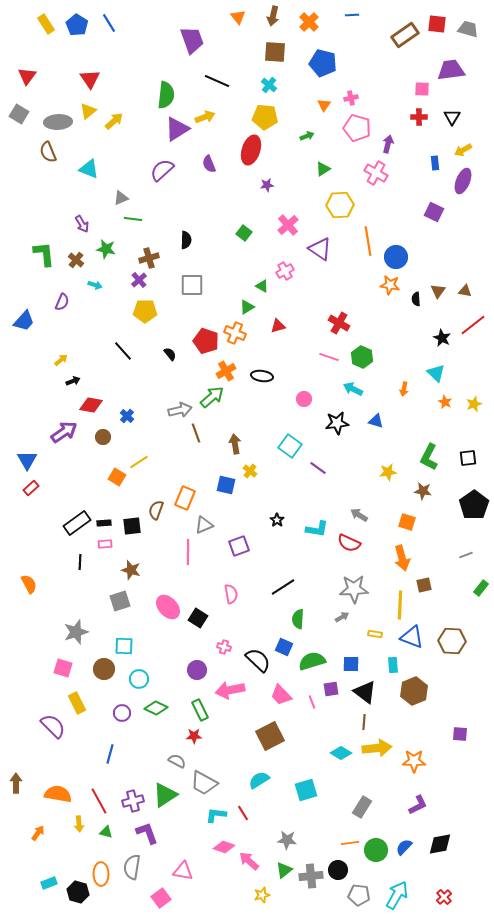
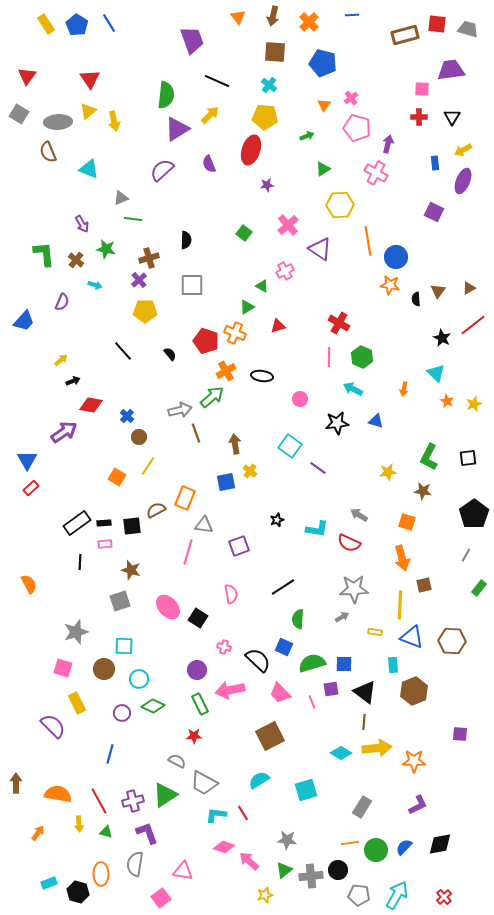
brown rectangle at (405, 35): rotated 20 degrees clockwise
pink cross at (351, 98): rotated 24 degrees counterclockwise
yellow arrow at (205, 117): moved 5 px right, 2 px up; rotated 24 degrees counterclockwise
yellow arrow at (114, 121): rotated 120 degrees clockwise
brown triangle at (465, 291): moved 4 px right, 3 px up; rotated 40 degrees counterclockwise
pink line at (329, 357): rotated 72 degrees clockwise
pink circle at (304, 399): moved 4 px left
orange star at (445, 402): moved 2 px right, 1 px up
brown circle at (103, 437): moved 36 px right
yellow line at (139, 462): moved 9 px right, 4 px down; rotated 24 degrees counterclockwise
blue square at (226, 485): moved 3 px up; rotated 24 degrees counterclockwise
black pentagon at (474, 505): moved 9 px down
brown semicircle at (156, 510): rotated 42 degrees clockwise
black star at (277, 520): rotated 16 degrees clockwise
gray triangle at (204, 525): rotated 30 degrees clockwise
pink line at (188, 552): rotated 15 degrees clockwise
gray line at (466, 555): rotated 40 degrees counterclockwise
green rectangle at (481, 588): moved 2 px left
yellow rectangle at (375, 634): moved 2 px up
green semicircle at (312, 661): moved 2 px down
blue square at (351, 664): moved 7 px left
pink trapezoid at (281, 695): moved 1 px left, 2 px up
green diamond at (156, 708): moved 3 px left, 2 px up
green rectangle at (200, 710): moved 6 px up
gray semicircle at (132, 867): moved 3 px right, 3 px up
yellow star at (262, 895): moved 3 px right
